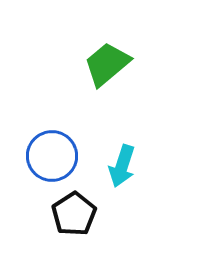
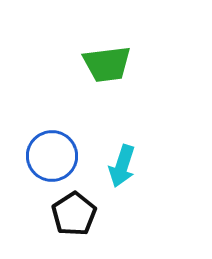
green trapezoid: rotated 147 degrees counterclockwise
